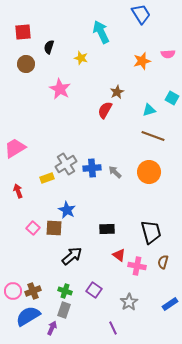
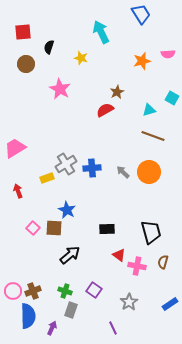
red semicircle: rotated 30 degrees clockwise
gray arrow: moved 8 px right
black arrow: moved 2 px left, 1 px up
gray rectangle: moved 7 px right
blue semicircle: rotated 120 degrees clockwise
